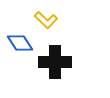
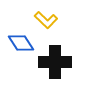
blue diamond: moved 1 px right
